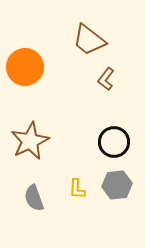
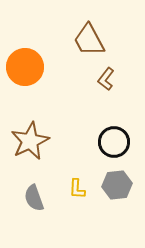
brown trapezoid: rotated 24 degrees clockwise
